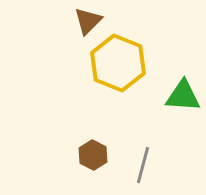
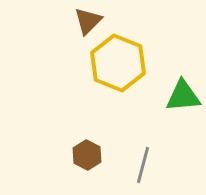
green triangle: rotated 9 degrees counterclockwise
brown hexagon: moved 6 px left
